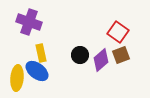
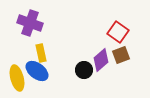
purple cross: moved 1 px right, 1 px down
black circle: moved 4 px right, 15 px down
yellow ellipse: rotated 20 degrees counterclockwise
